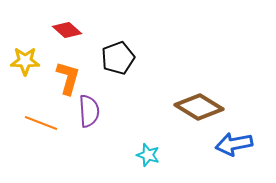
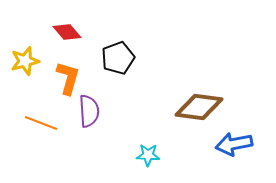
red diamond: moved 2 px down; rotated 8 degrees clockwise
yellow star: rotated 16 degrees counterclockwise
brown diamond: rotated 24 degrees counterclockwise
cyan star: rotated 15 degrees counterclockwise
